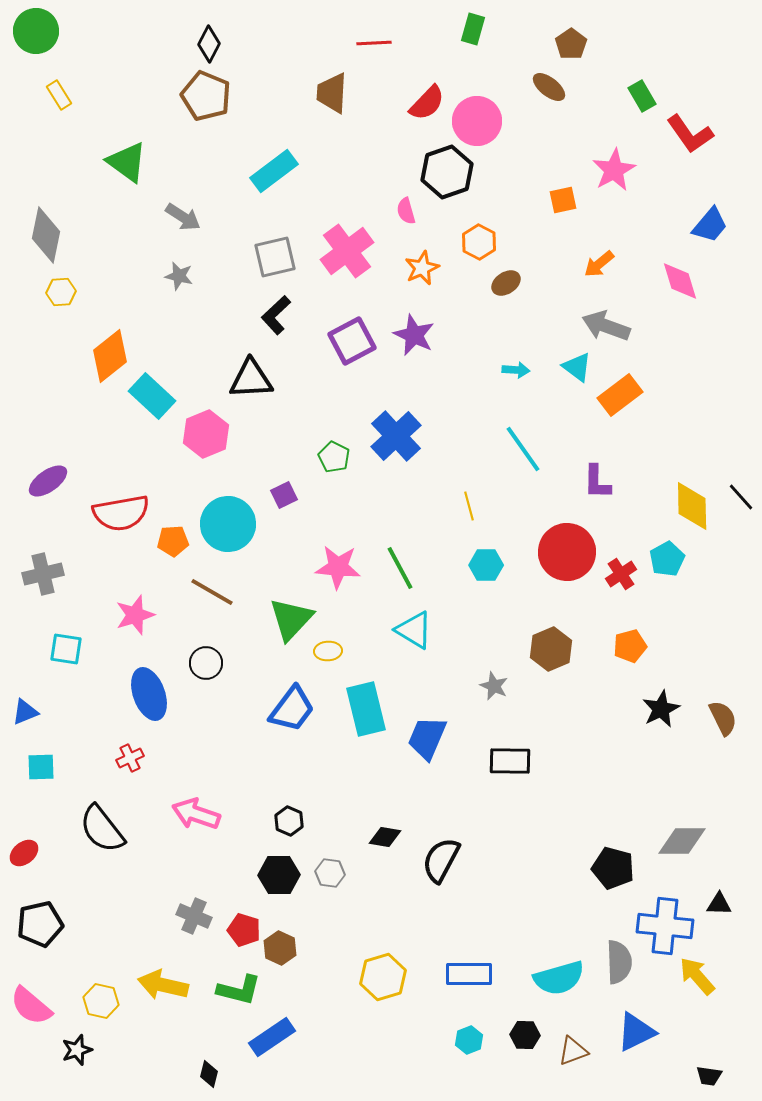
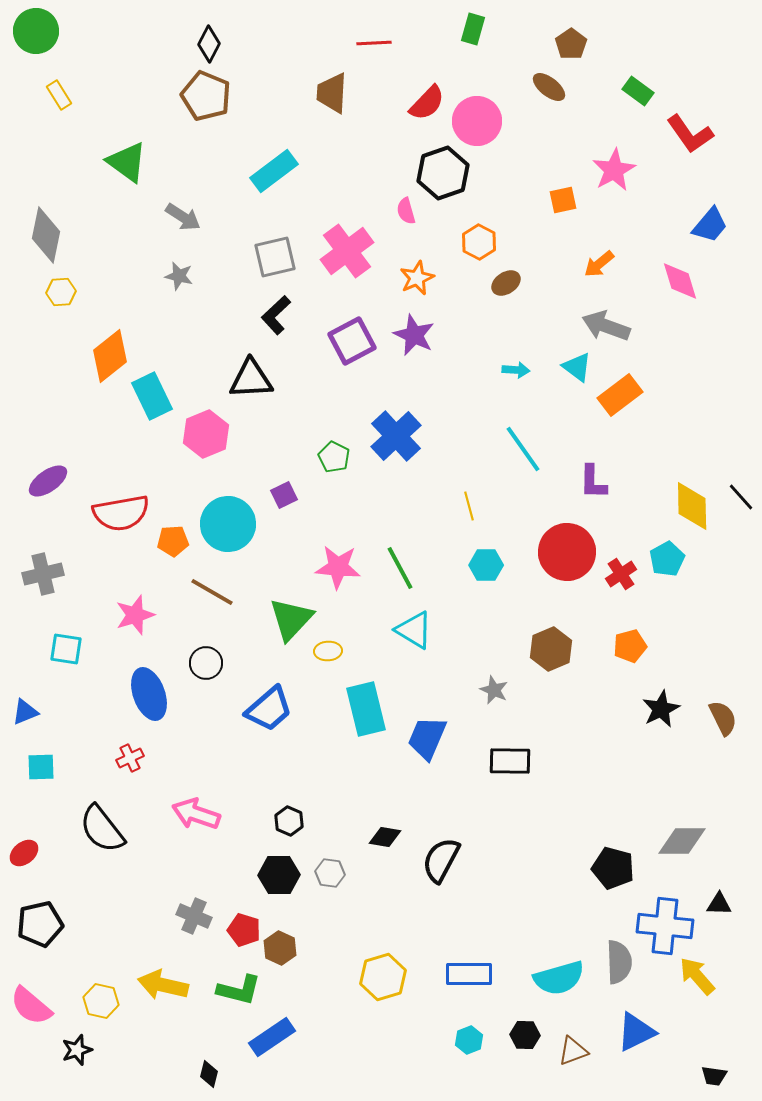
green rectangle at (642, 96): moved 4 px left, 5 px up; rotated 24 degrees counterclockwise
black hexagon at (447, 172): moved 4 px left, 1 px down
orange star at (422, 268): moved 5 px left, 10 px down
cyan rectangle at (152, 396): rotated 21 degrees clockwise
purple L-shape at (597, 482): moved 4 px left
gray star at (494, 686): moved 4 px down
blue trapezoid at (292, 709): moved 23 px left; rotated 12 degrees clockwise
black trapezoid at (709, 1076): moved 5 px right
